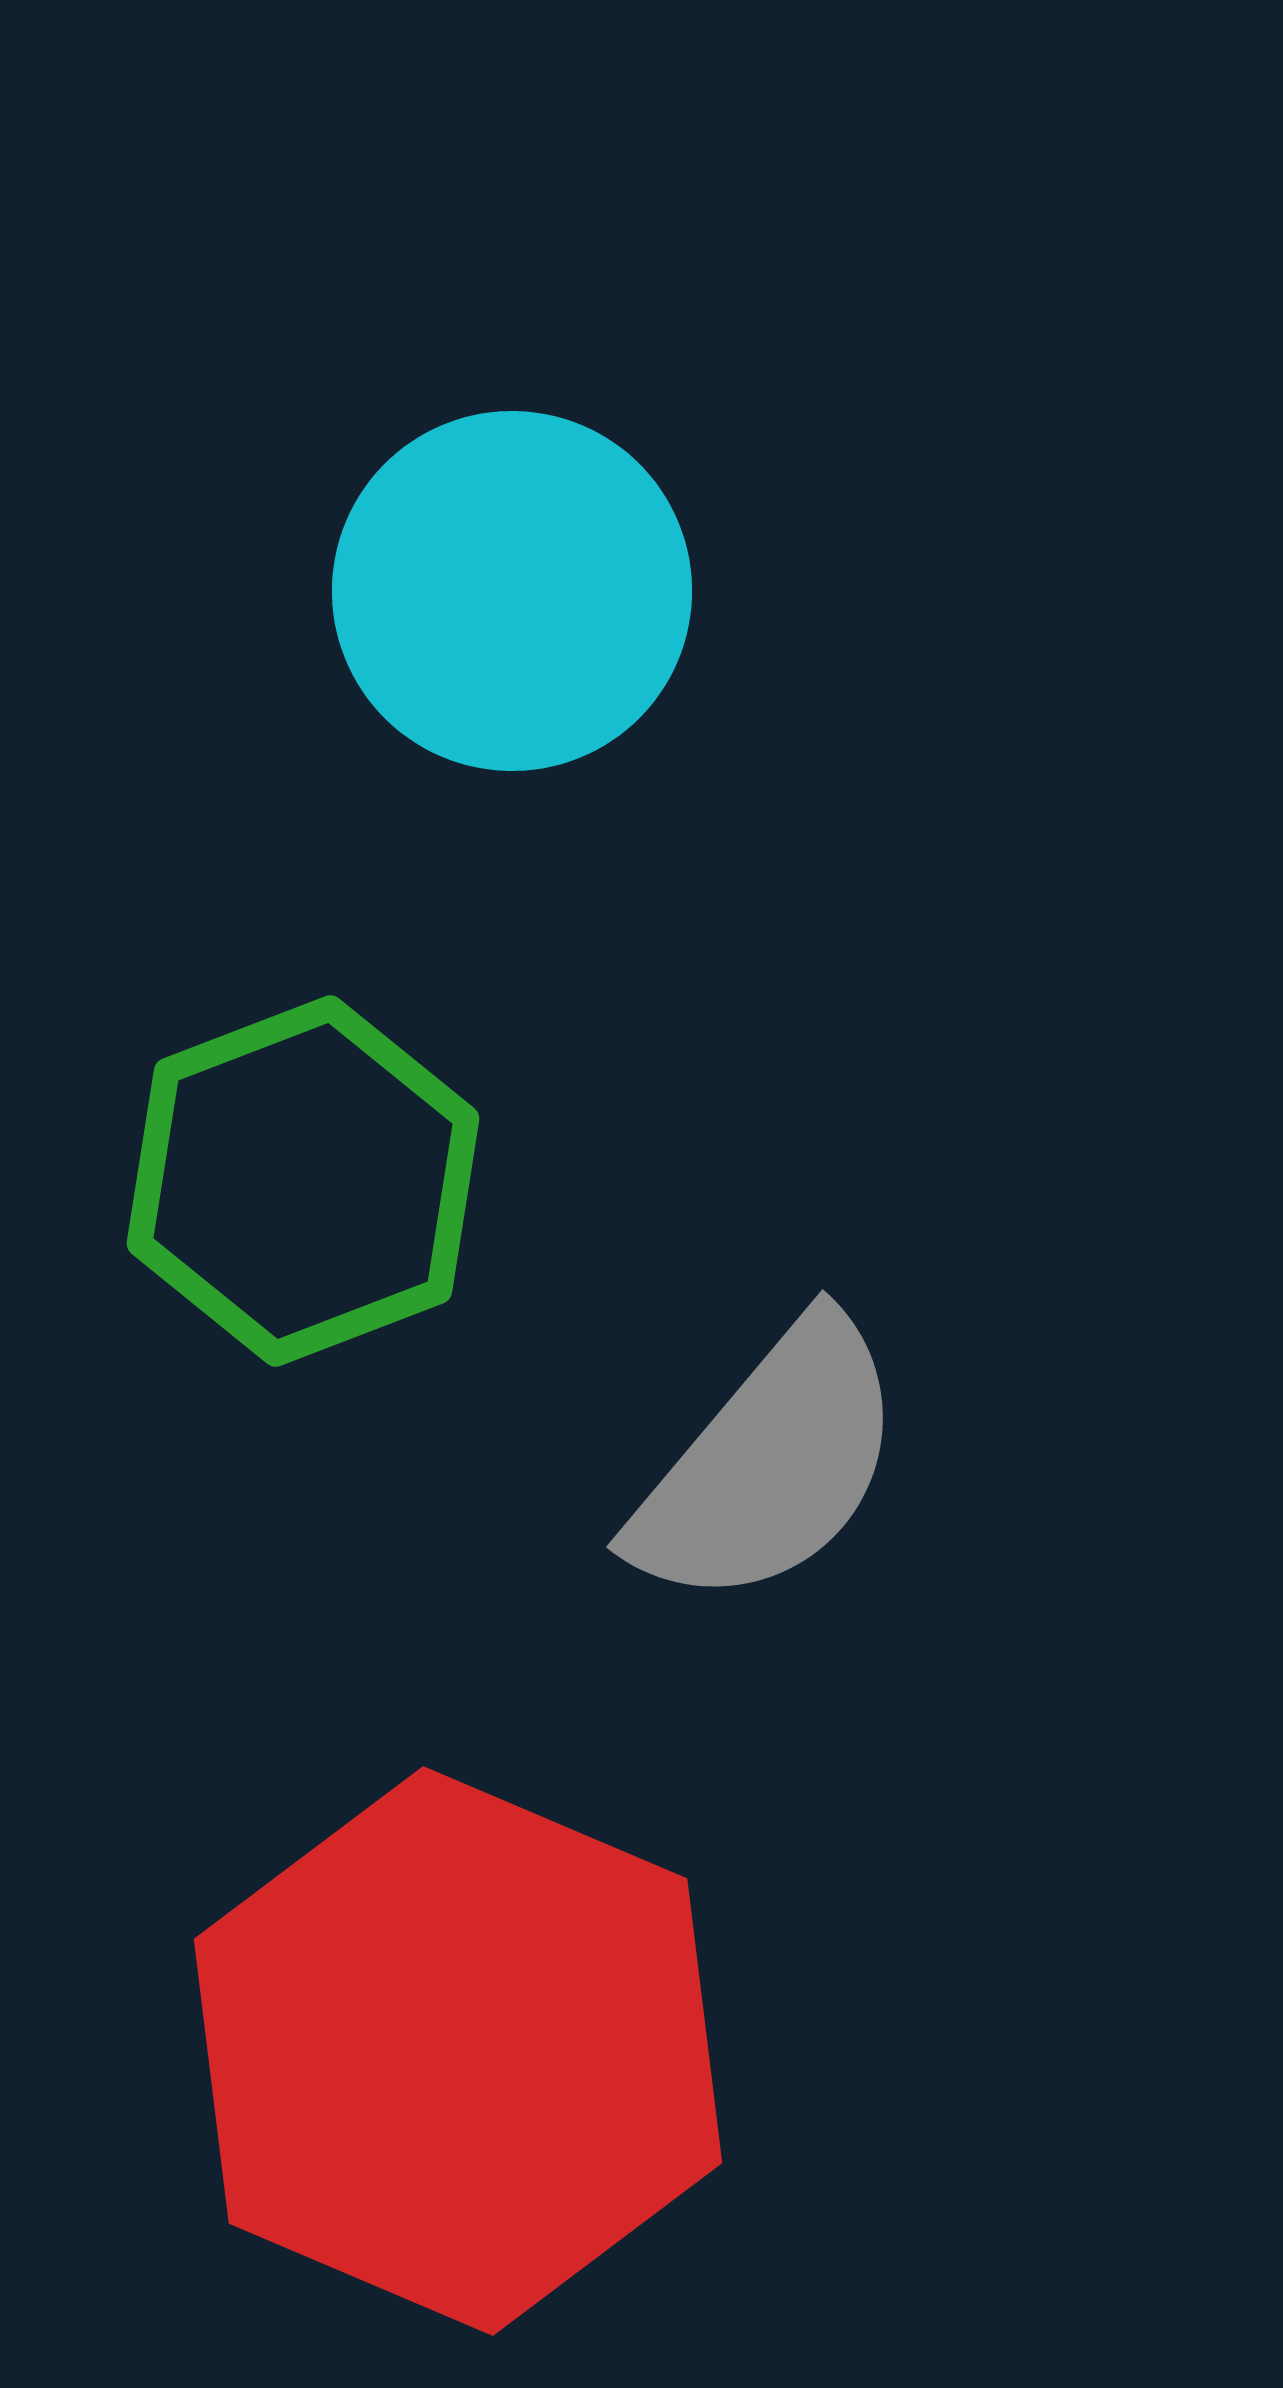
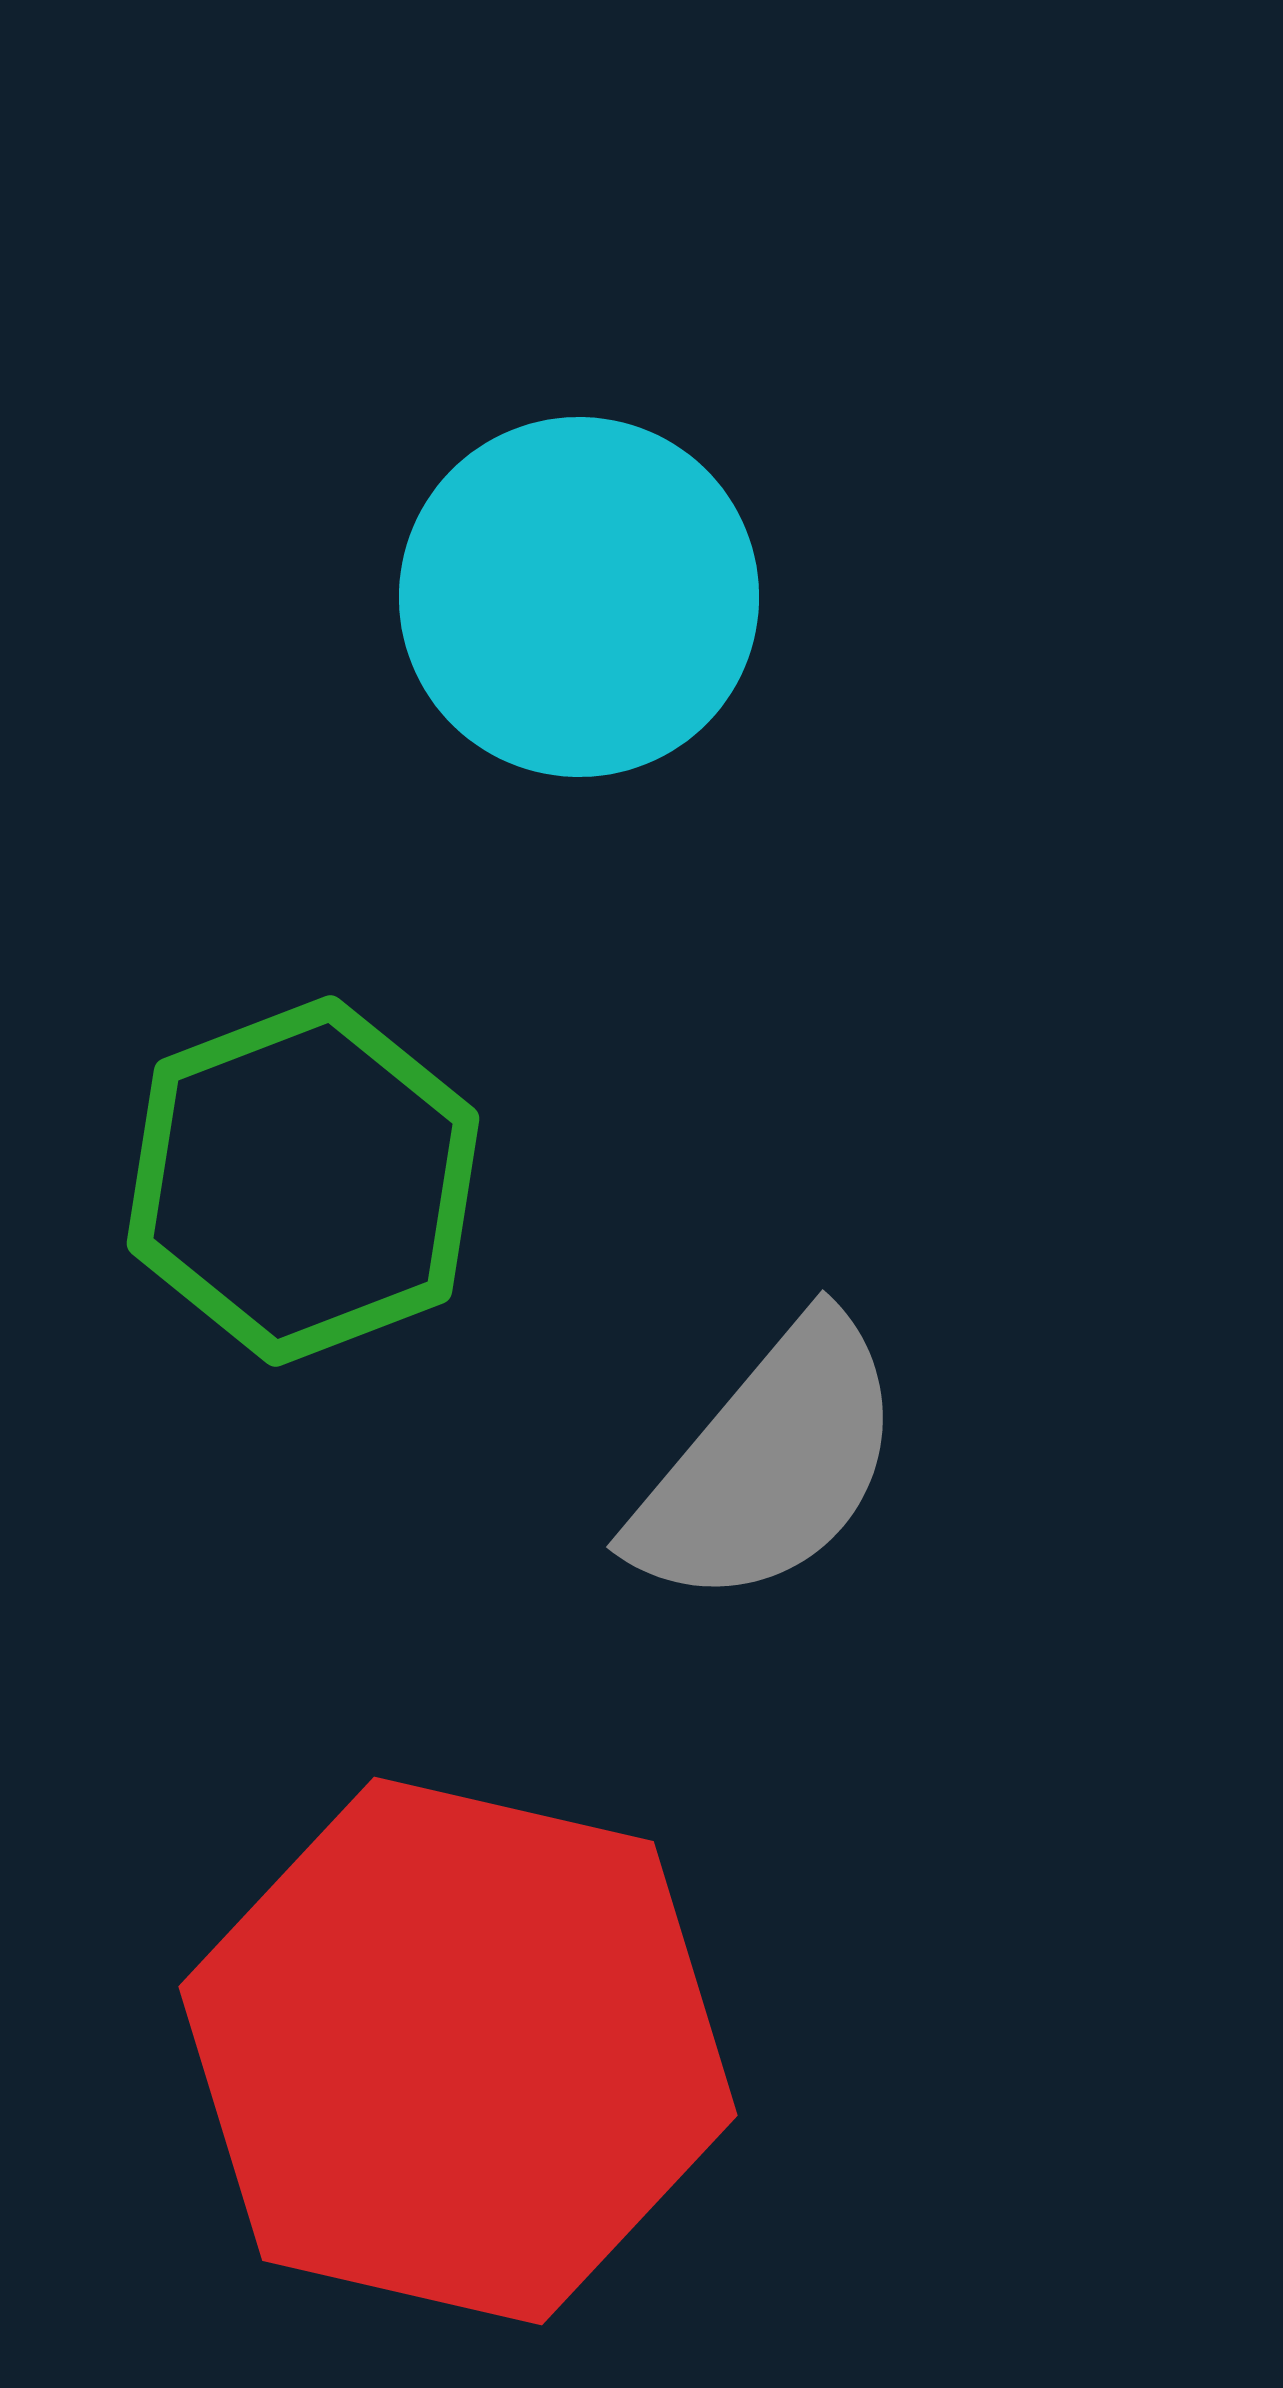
cyan circle: moved 67 px right, 6 px down
red hexagon: rotated 10 degrees counterclockwise
